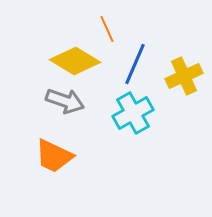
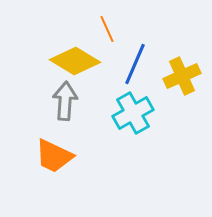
yellow cross: moved 2 px left
gray arrow: rotated 105 degrees counterclockwise
